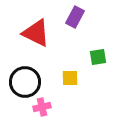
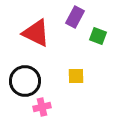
green square: moved 21 px up; rotated 30 degrees clockwise
yellow square: moved 6 px right, 2 px up
black circle: moved 1 px up
